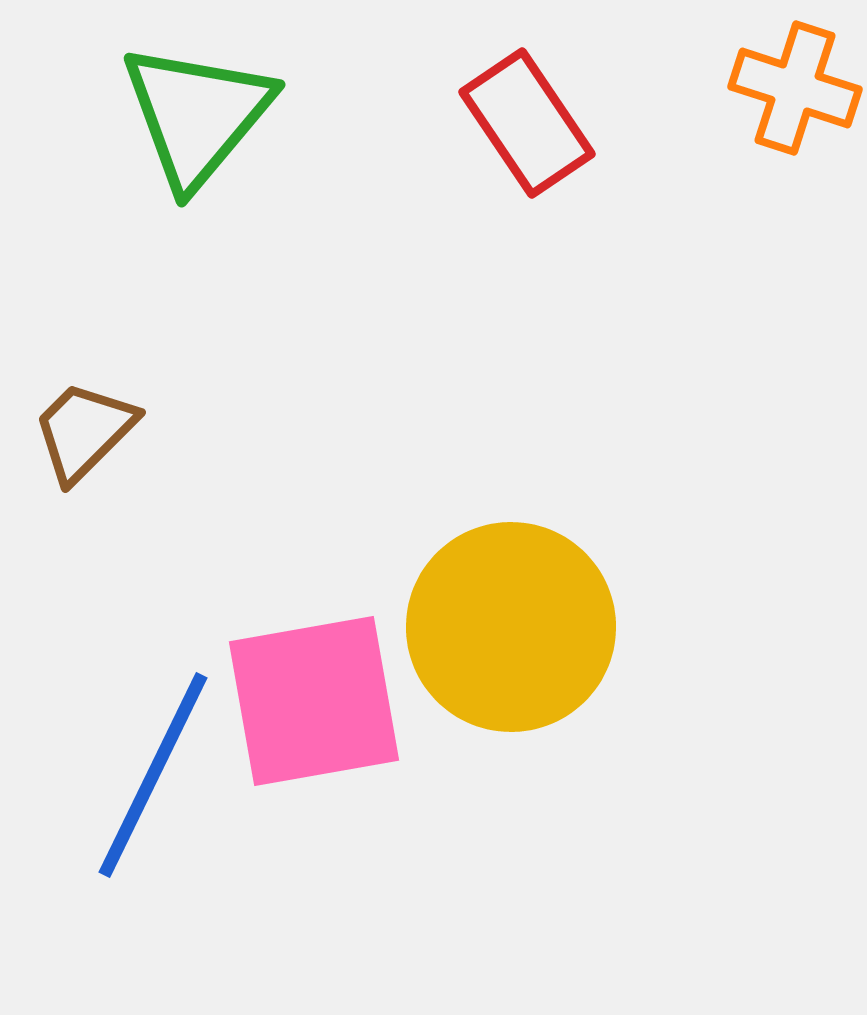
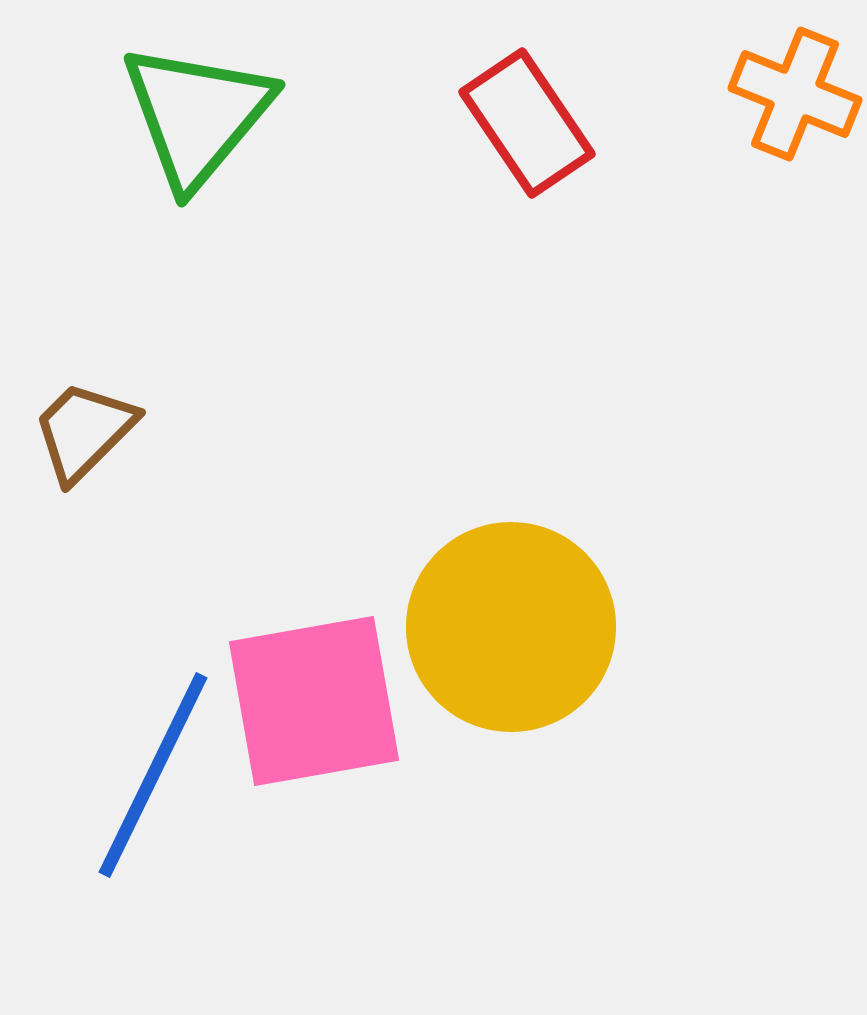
orange cross: moved 6 px down; rotated 4 degrees clockwise
